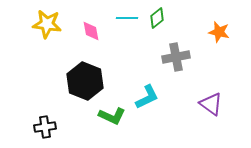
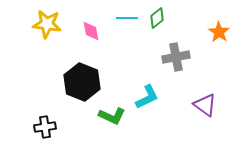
orange star: rotated 20 degrees clockwise
black hexagon: moved 3 px left, 1 px down
purple triangle: moved 6 px left, 1 px down
